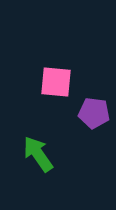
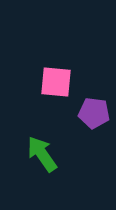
green arrow: moved 4 px right
